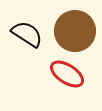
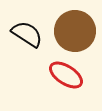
red ellipse: moved 1 px left, 1 px down
